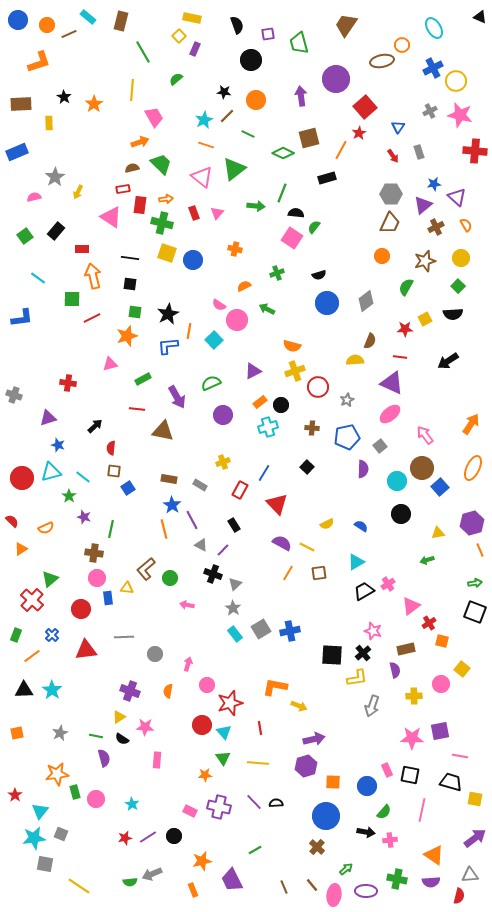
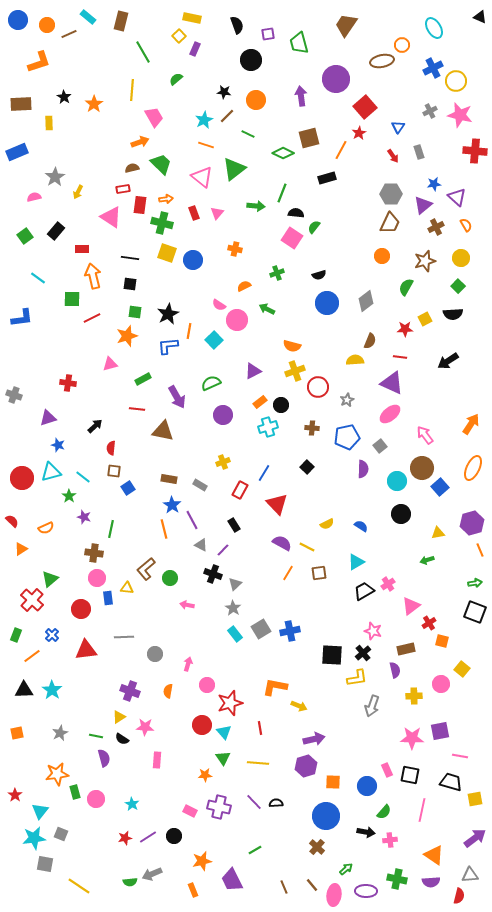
yellow square at (475, 799): rotated 21 degrees counterclockwise
